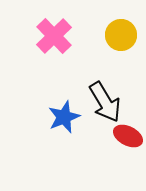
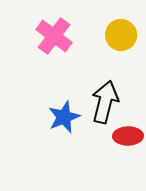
pink cross: rotated 9 degrees counterclockwise
black arrow: rotated 135 degrees counterclockwise
red ellipse: rotated 28 degrees counterclockwise
